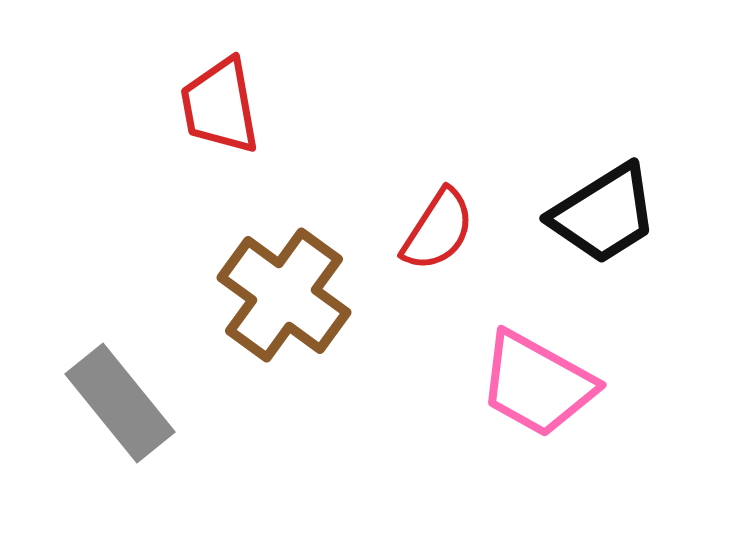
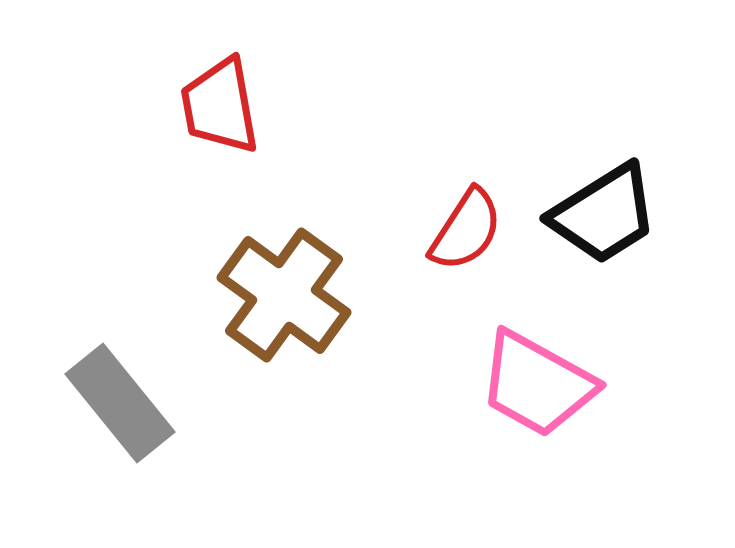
red semicircle: moved 28 px right
